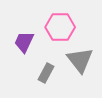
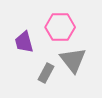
purple trapezoid: rotated 40 degrees counterclockwise
gray triangle: moved 7 px left
